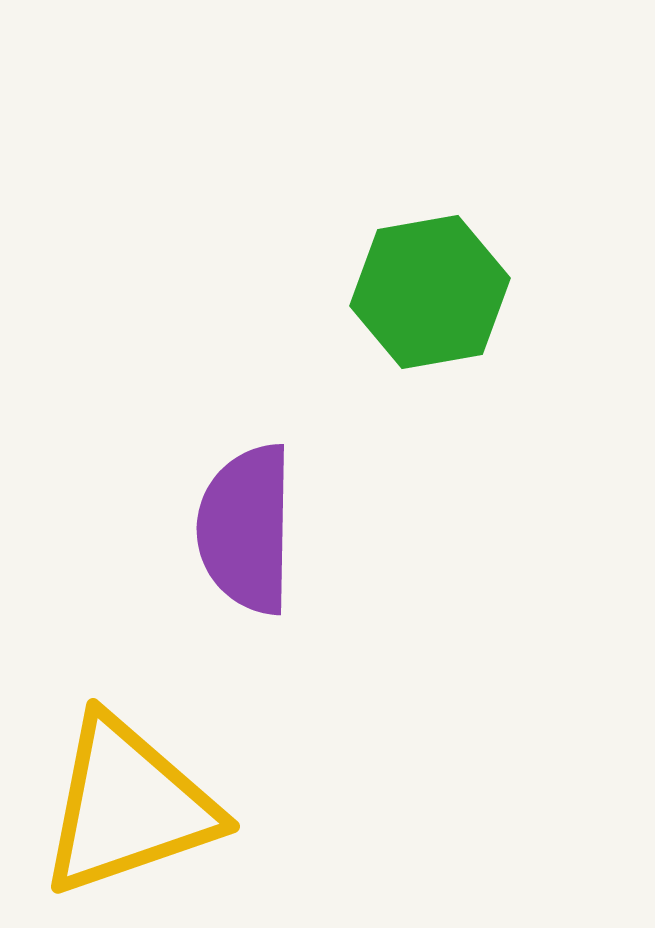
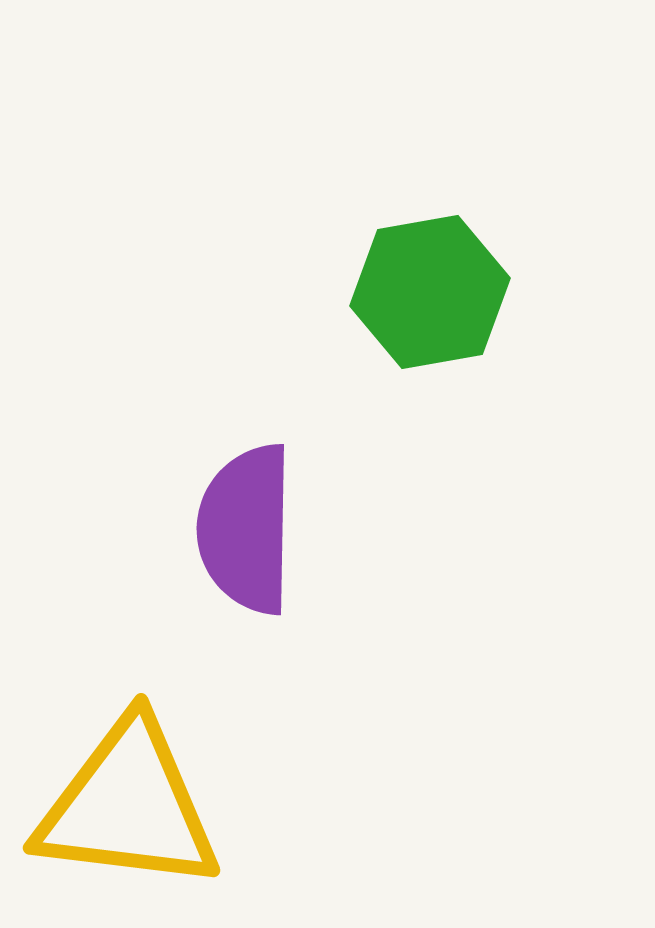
yellow triangle: rotated 26 degrees clockwise
